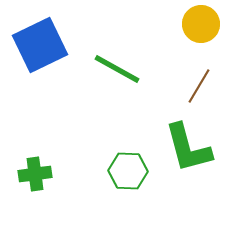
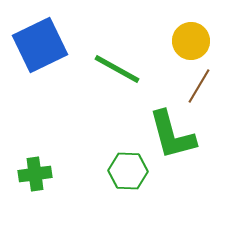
yellow circle: moved 10 px left, 17 px down
green L-shape: moved 16 px left, 13 px up
